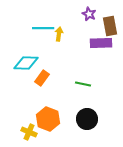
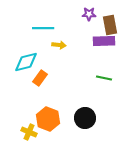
purple star: rotated 24 degrees counterclockwise
brown rectangle: moved 1 px up
yellow arrow: moved 11 px down; rotated 88 degrees clockwise
purple rectangle: moved 3 px right, 2 px up
cyan diamond: moved 1 px up; rotated 15 degrees counterclockwise
orange rectangle: moved 2 px left
green line: moved 21 px right, 6 px up
black circle: moved 2 px left, 1 px up
